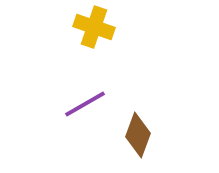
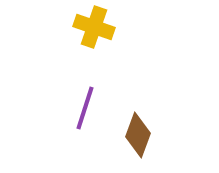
purple line: moved 4 px down; rotated 42 degrees counterclockwise
